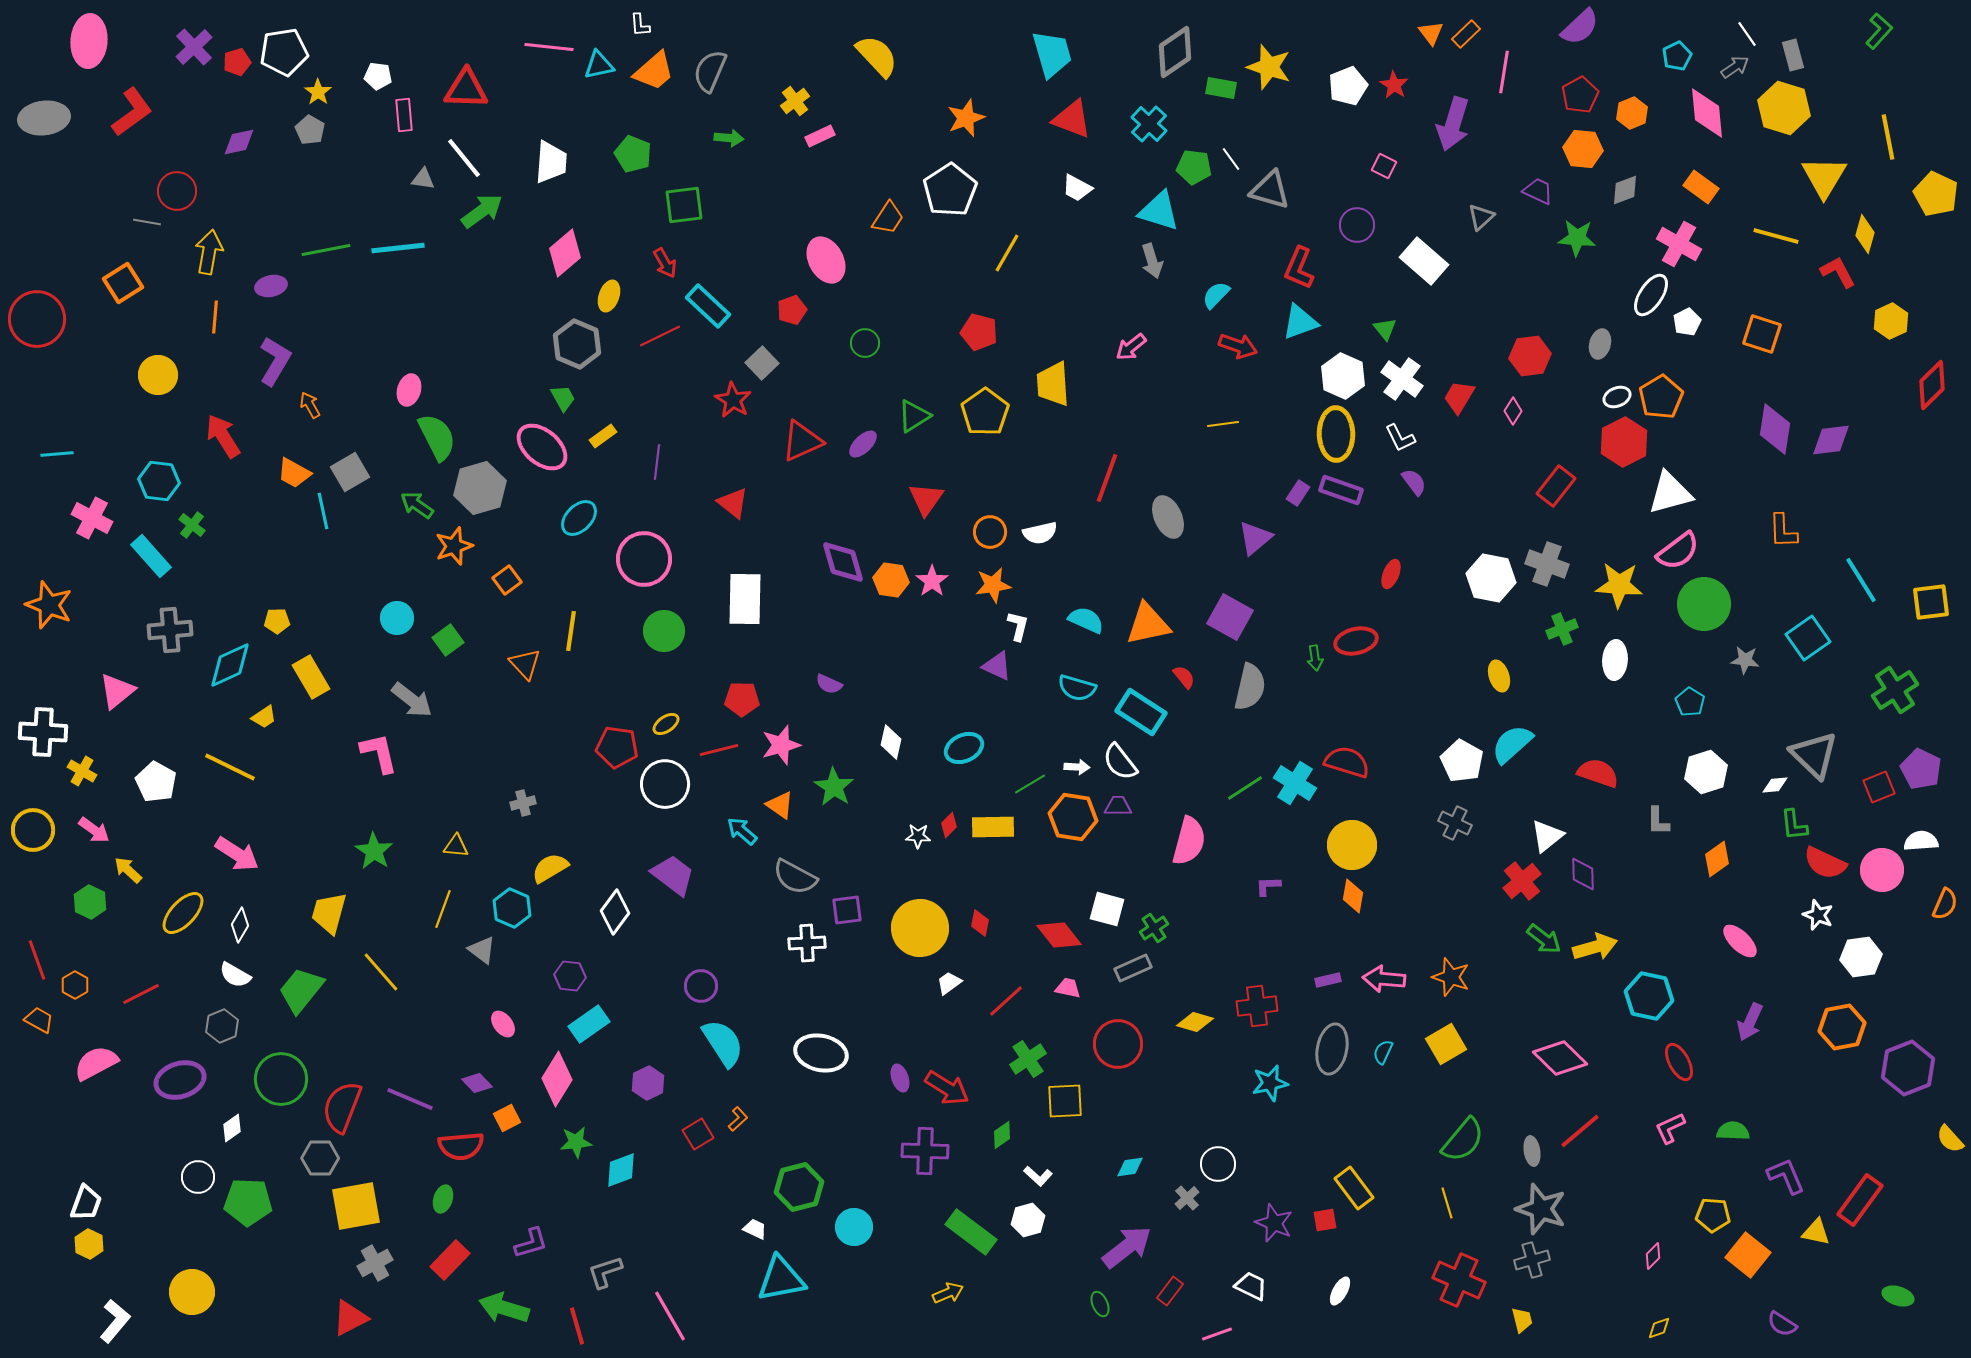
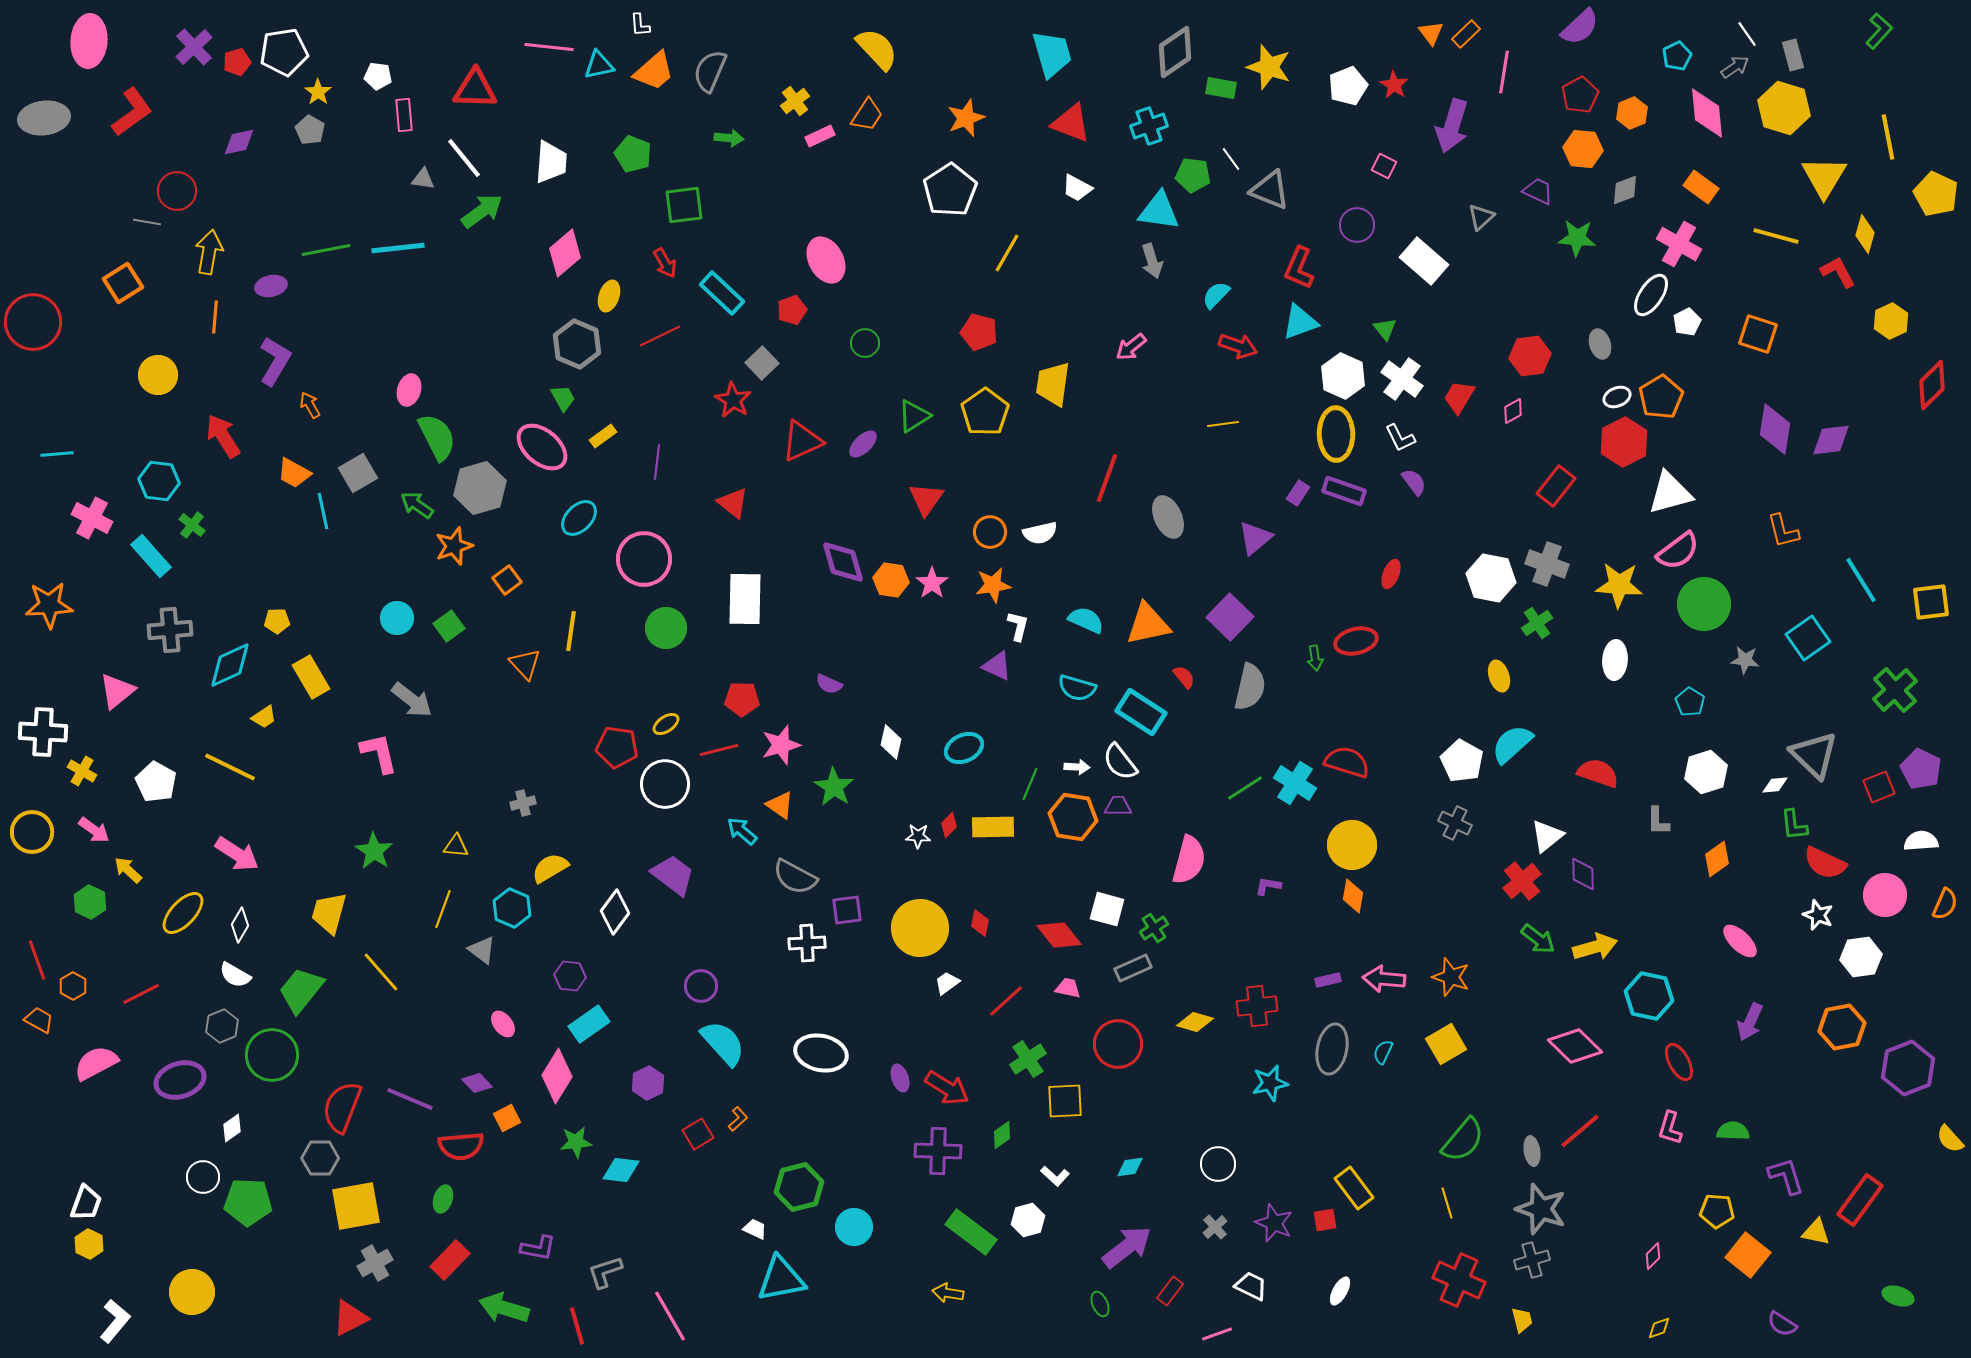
yellow semicircle at (877, 56): moved 7 px up
red triangle at (466, 89): moved 9 px right
red triangle at (1072, 119): moved 1 px left, 4 px down
cyan cross at (1149, 124): moved 2 px down; rotated 27 degrees clockwise
purple arrow at (1453, 124): moved 1 px left, 2 px down
green pentagon at (1194, 167): moved 1 px left, 8 px down
gray triangle at (1270, 190): rotated 6 degrees clockwise
cyan triangle at (1159, 211): rotated 9 degrees counterclockwise
orange trapezoid at (888, 218): moved 21 px left, 103 px up
cyan rectangle at (708, 306): moved 14 px right, 13 px up
red circle at (37, 319): moved 4 px left, 3 px down
orange square at (1762, 334): moved 4 px left
gray ellipse at (1600, 344): rotated 32 degrees counterclockwise
yellow trapezoid at (1053, 384): rotated 12 degrees clockwise
pink diamond at (1513, 411): rotated 28 degrees clockwise
gray square at (350, 472): moved 8 px right, 1 px down
purple rectangle at (1341, 490): moved 3 px right, 1 px down
orange L-shape at (1783, 531): rotated 12 degrees counterclockwise
pink star at (932, 581): moved 2 px down
orange star at (49, 605): rotated 24 degrees counterclockwise
purple square at (1230, 617): rotated 15 degrees clockwise
green cross at (1562, 629): moved 25 px left, 6 px up; rotated 12 degrees counterclockwise
green circle at (664, 631): moved 2 px right, 3 px up
green square at (448, 640): moved 1 px right, 14 px up
green cross at (1895, 690): rotated 9 degrees counterclockwise
green line at (1030, 784): rotated 36 degrees counterclockwise
yellow circle at (33, 830): moved 1 px left, 2 px down
pink semicircle at (1189, 841): moved 19 px down
pink circle at (1882, 870): moved 3 px right, 25 px down
purple L-shape at (1268, 886): rotated 12 degrees clockwise
green arrow at (1544, 939): moved 6 px left
white trapezoid at (949, 983): moved 2 px left
orange hexagon at (75, 985): moved 2 px left, 1 px down
cyan semicircle at (723, 1043): rotated 9 degrees counterclockwise
pink diamond at (1560, 1058): moved 15 px right, 12 px up
green circle at (281, 1079): moved 9 px left, 24 px up
pink diamond at (557, 1079): moved 3 px up
pink L-shape at (1670, 1128): rotated 48 degrees counterclockwise
purple cross at (925, 1151): moved 13 px right
cyan diamond at (621, 1170): rotated 27 degrees clockwise
white L-shape at (1038, 1176): moved 17 px right
purple L-shape at (1786, 1176): rotated 6 degrees clockwise
white circle at (198, 1177): moved 5 px right
gray cross at (1187, 1198): moved 28 px right, 29 px down
yellow pentagon at (1713, 1215): moved 4 px right, 4 px up
purple L-shape at (531, 1243): moved 7 px right, 5 px down; rotated 27 degrees clockwise
yellow arrow at (948, 1293): rotated 148 degrees counterclockwise
